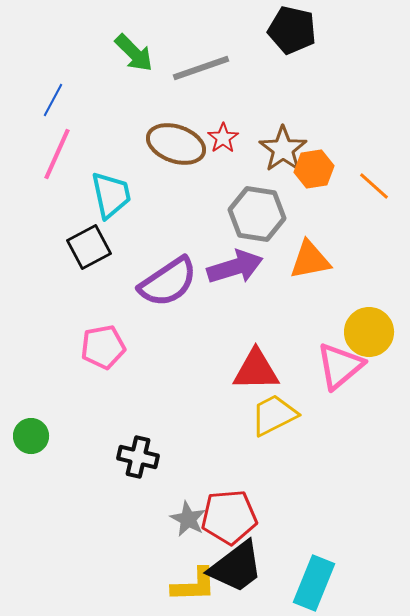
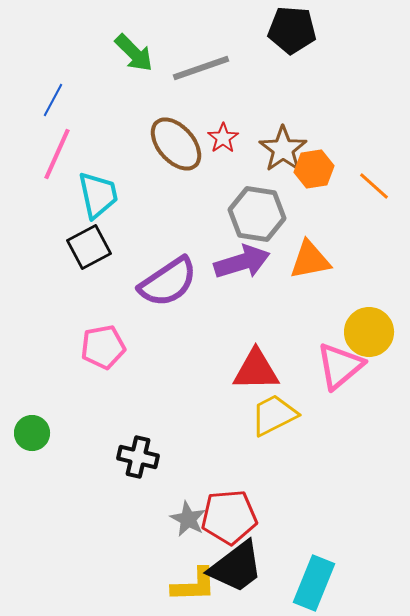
black pentagon: rotated 9 degrees counterclockwise
brown ellipse: rotated 30 degrees clockwise
cyan trapezoid: moved 13 px left
purple arrow: moved 7 px right, 5 px up
green circle: moved 1 px right, 3 px up
